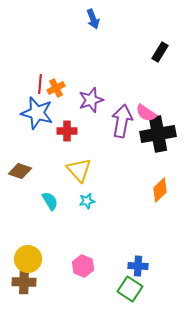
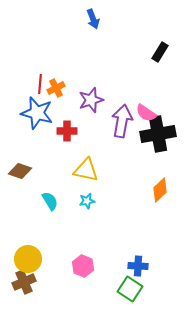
yellow triangle: moved 7 px right; rotated 36 degrees counterclockwise
brown cross: rotated 25 degrees counterclockwise
